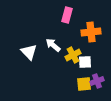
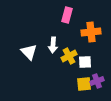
white arrow: rotated 126 degrees counterclockwise
yellow cross: moved 4 px left, 1 px down
